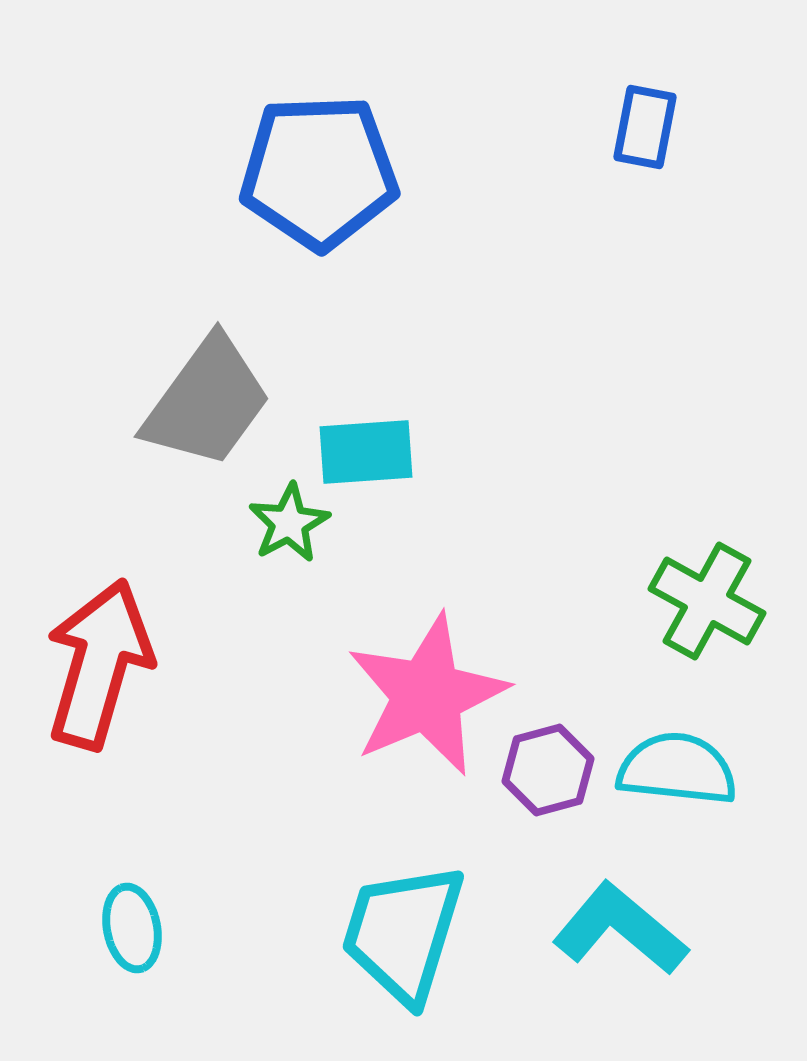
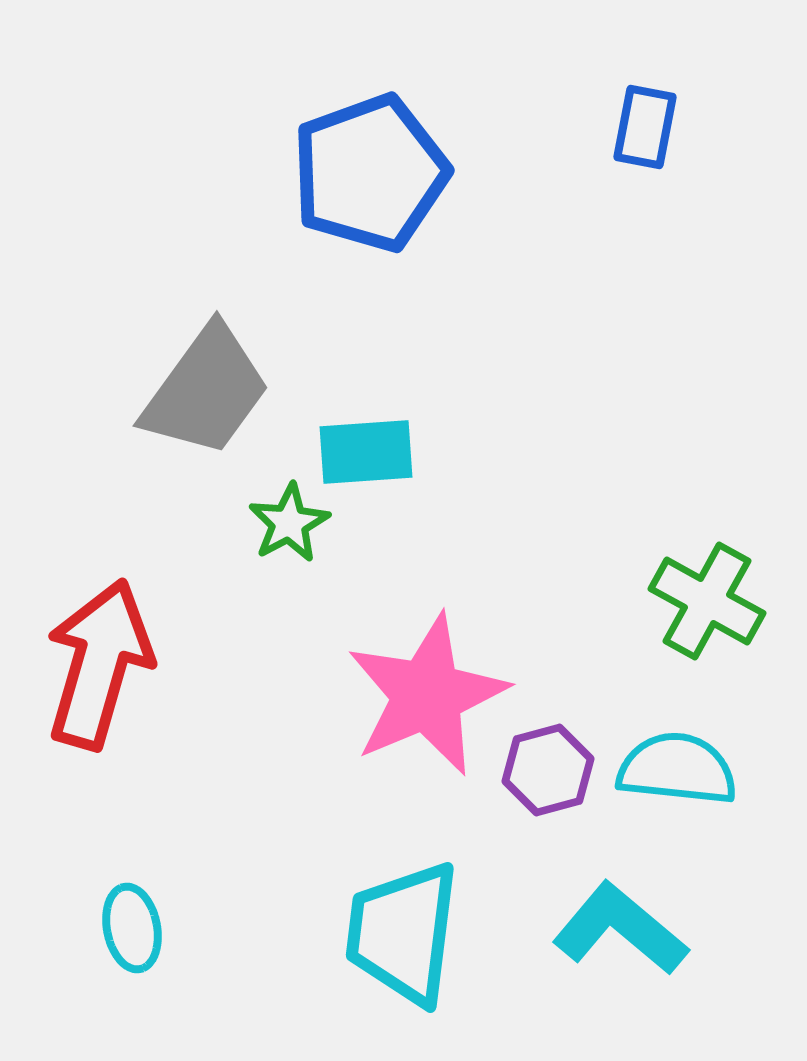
blue pentagon: moved 51 px right, 1 px down; rotated 18 degrees counterclockwise
gray trapezoid: moved 1 px left, 11 px up
cyan trapezoid: rotated 10 degrees counterclockwise
